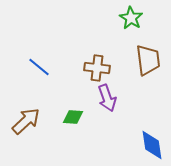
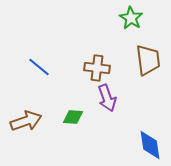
brown arrow: rotated 24 degrees clockwise
blue diamond: moved 2 px left
